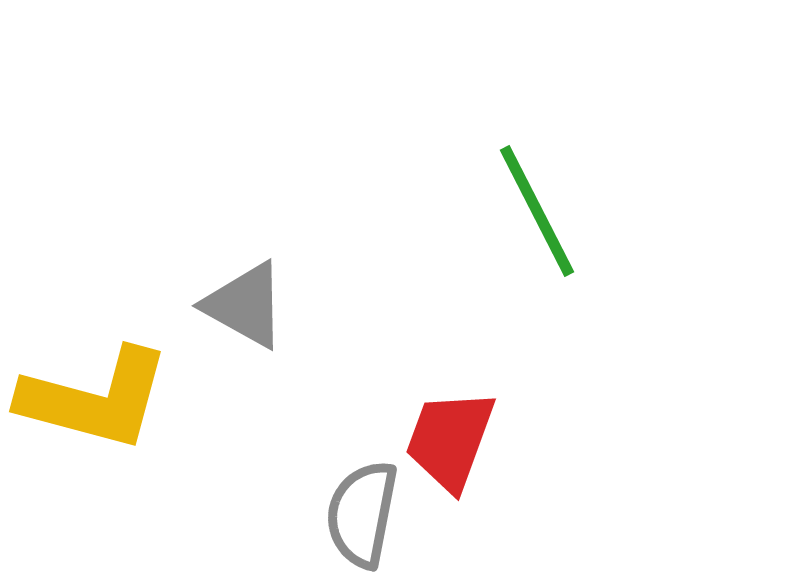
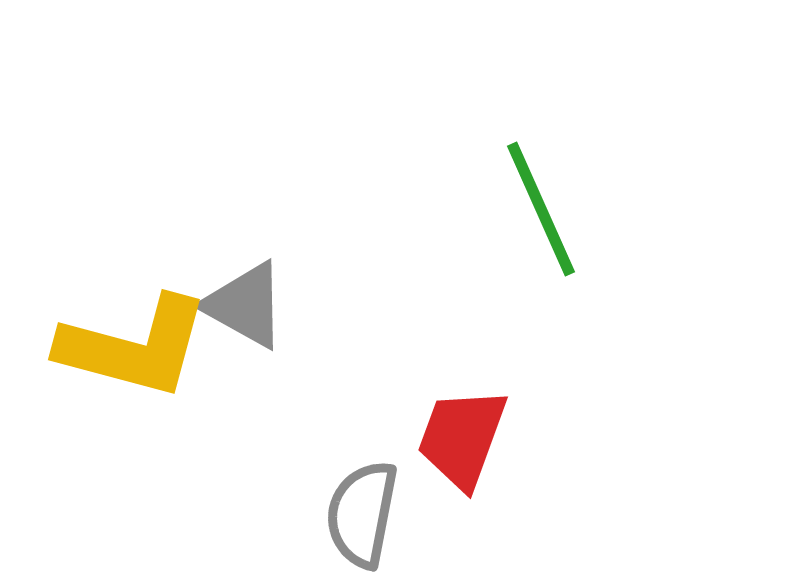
green line: moved 4 px right, 2 px up; rotated 3 degrees clockwise
yellow L-shape: moved 39 px right, 52 px up
red trapezoid: moved 12 px right, 2 px up
